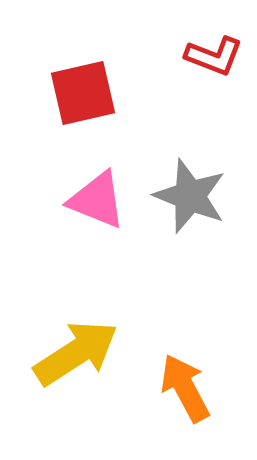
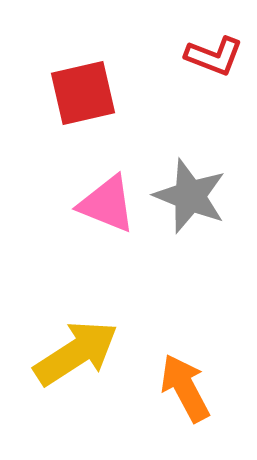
pink triangle: moved 10 px right, 4 px down
